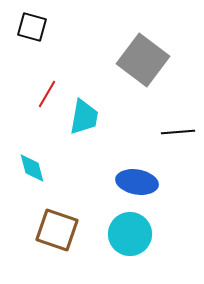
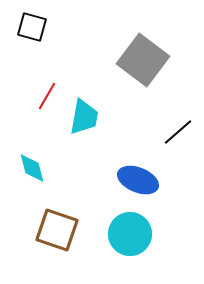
red line: moved 2 px down
black line: rotated 36 degrees counterclockwise
blue ellipse: moved 1 px right, 2 px up; rotated 12 degrees clockwise
